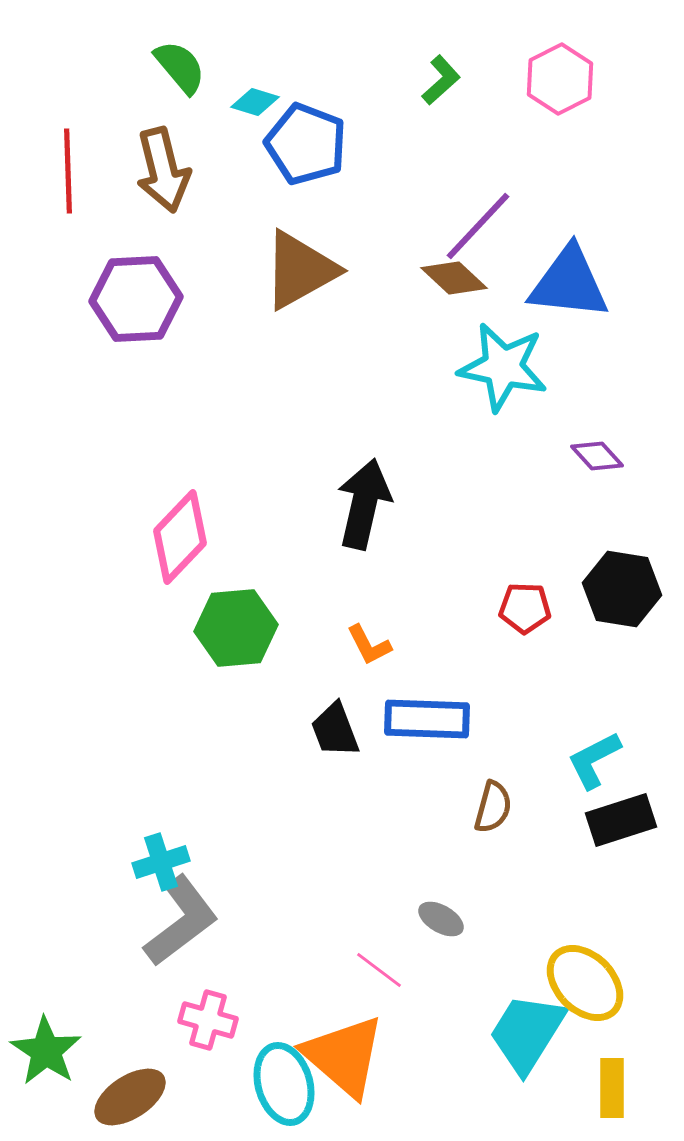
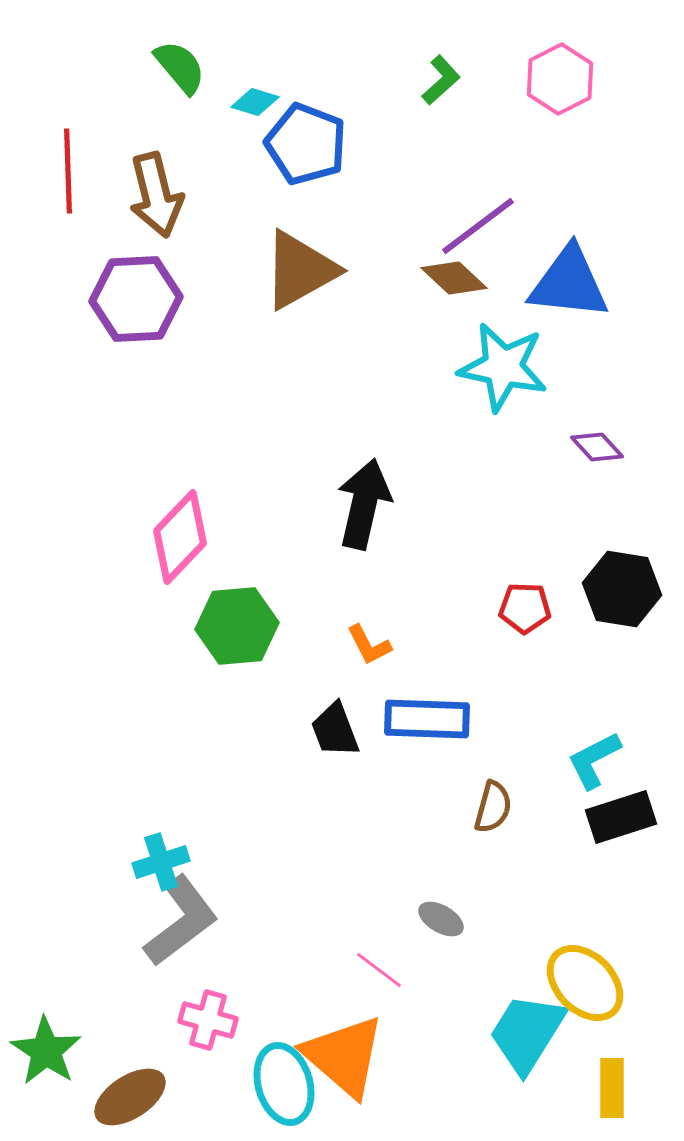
brown arrow: moved 7 px left, 25 px down
purple line: rotated 10 degrees clockwise
purple diamond: moved 9 px up
green hexagon: moved 1 px right, 2 px up
black rectangle: moved 3 px up
